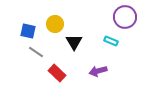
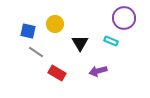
purple circle: moved 1 px left, 1 px down
black triangle: moved 6 px right, 1 px down
red rectangle: rotated 12 degrees counterclockwise
